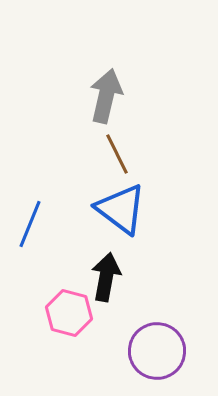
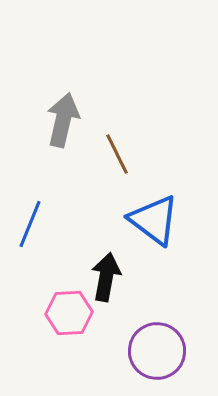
gray arrow: moved 43 px left, 24 px down
blue triangle: moved 33 px right, 11 px down
pink hexagon: rotated 18 degrees counterclockwise
